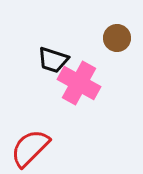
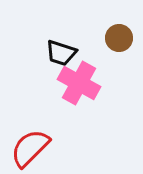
brown circle: moved 2 px right
black trapezoid: moved 8 px right, 7 px up
